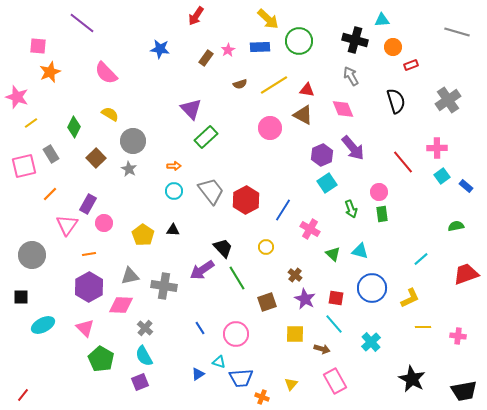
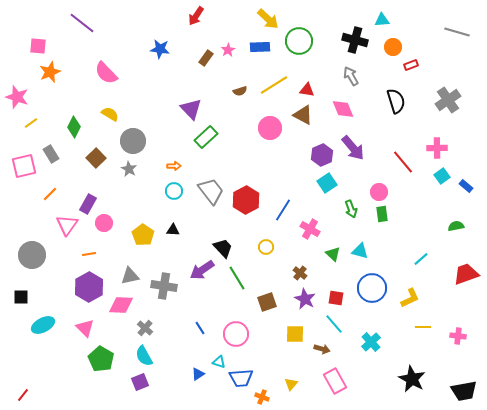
brown semicircle at (240, 84): moved 7 px down
brown cross at (295, 275): moved 5 px right, 2 px up
